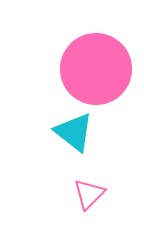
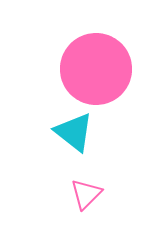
pink triangle: moved 3 px left
